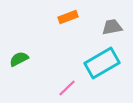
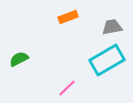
cyan rectangle: moved 5 px right, 3 px up
